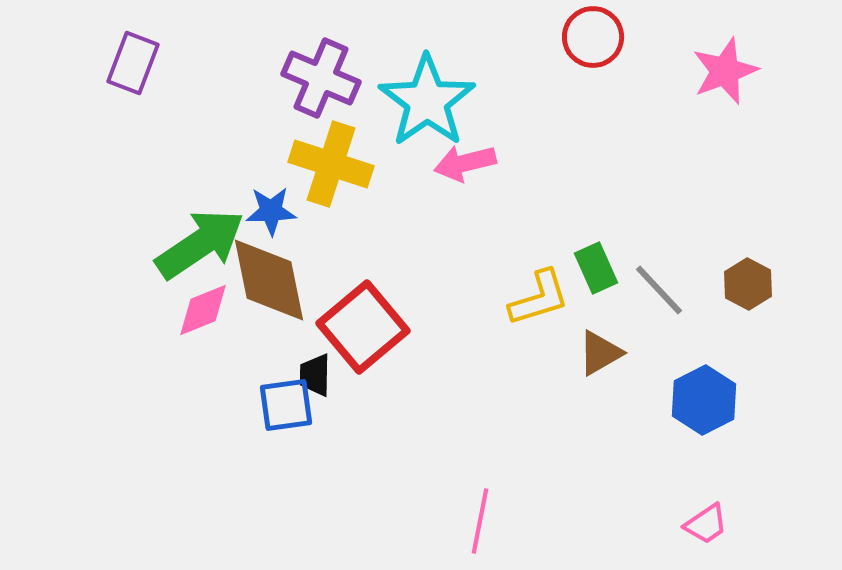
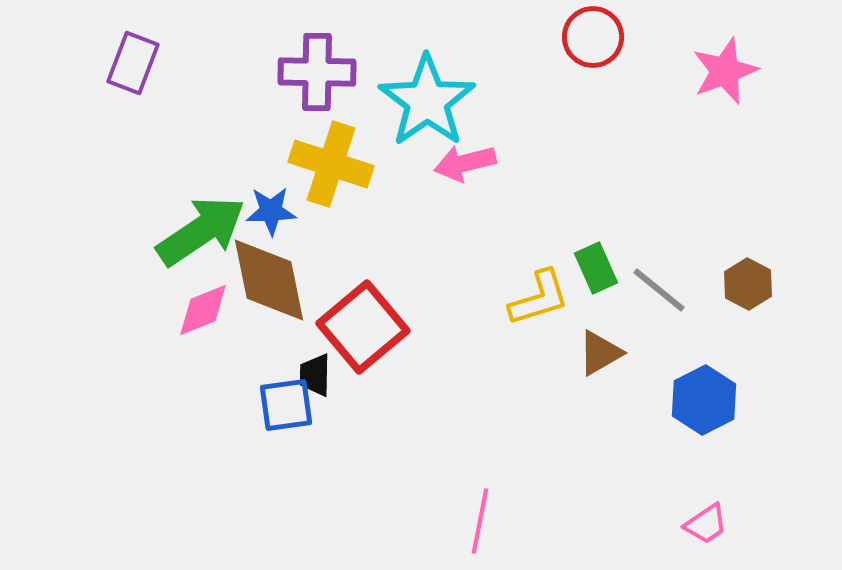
purple cross: moved 4 px left, 6 px up; rotated 22 degrees counterclockwise
green arrow: moved 1 px right, 13 px up
gray line: rotated 8 degrees counterclockwise
